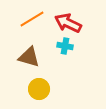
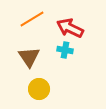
red arrow: moved 2 px right, 5 px down
cyan cross: moved 4 px down
brown triangle: rotated 40 degrees clockwise
